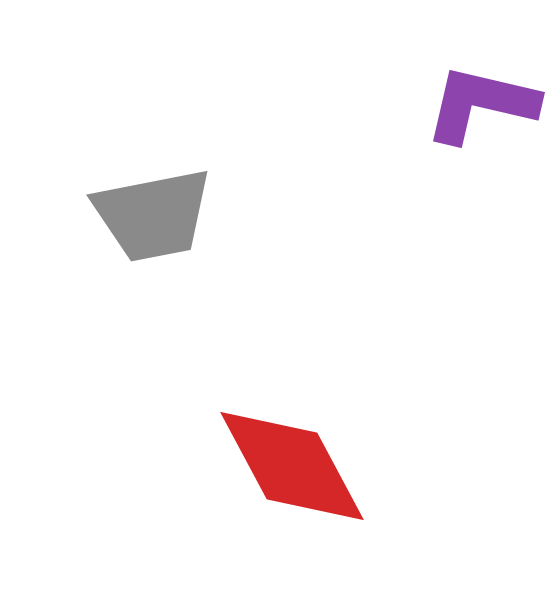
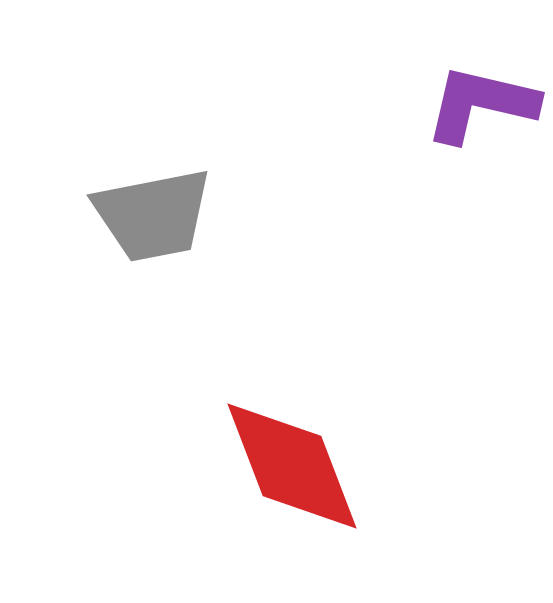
red diamond: rotated 7 degrees clockwise
